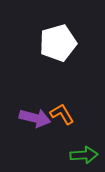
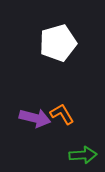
green arrow: moved 1 px left
